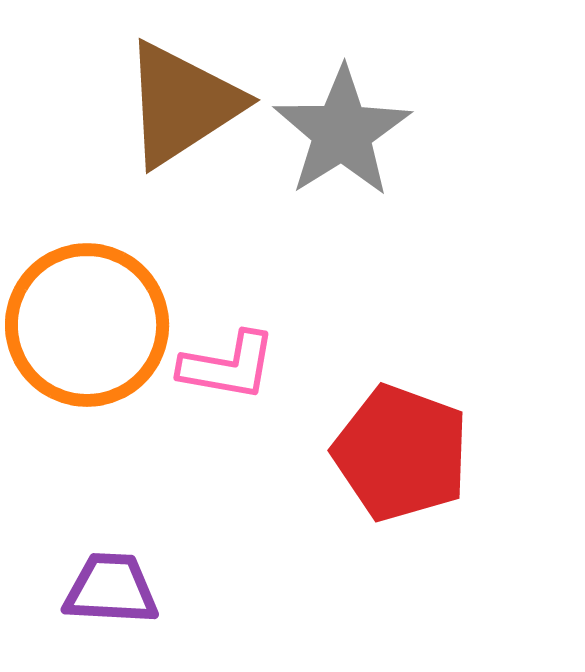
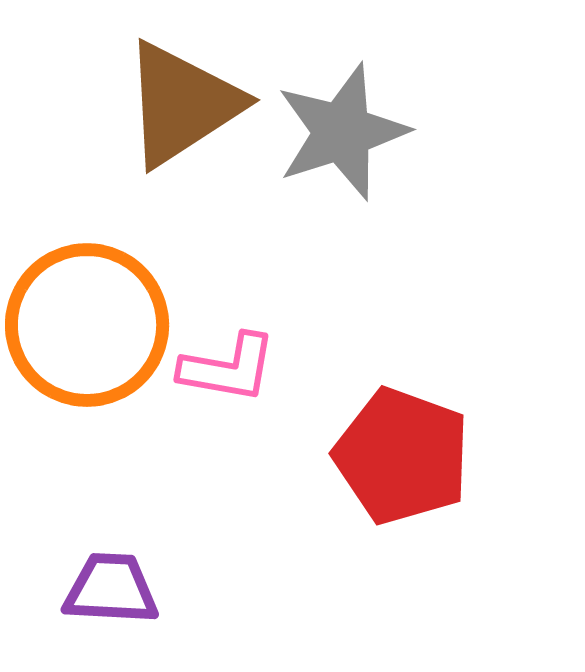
gray star: rotated 14 degrees clockwise
pink L-shape: moved 2 px down
red pentagon: moved 1 px right, 3 px down
